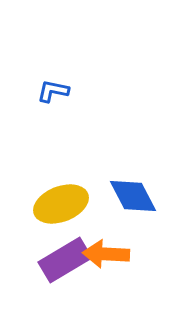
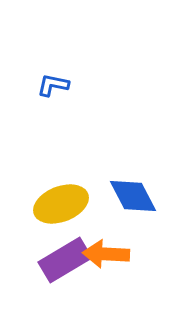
blue L-shape: moved 6 px up
